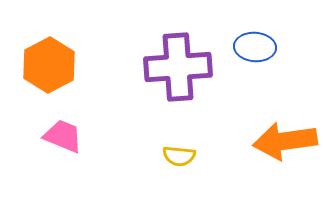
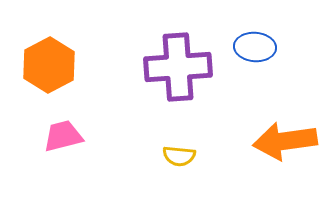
pink trapezoid: rotated 36 degrees counterclockwise
